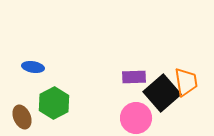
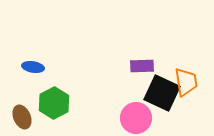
purple rectangle: moved 8 px right, 11 px up
black square: rotated 24 degrees counterclockwise
